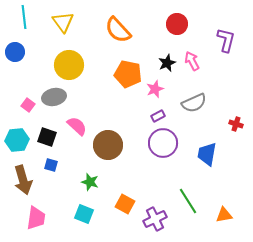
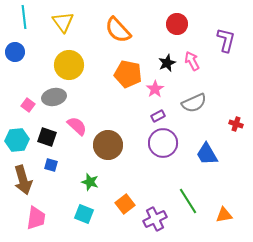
pink star: rotated 12 degrees counterclockwise
blue trapezoid: rotated 40 degrees counterclockwise
orange square: rotated 24 degrees clockwise
